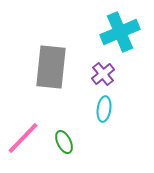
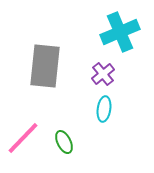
gray rectangle: moved 6 px left, 1 px up
